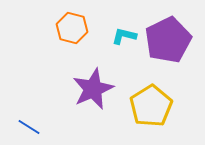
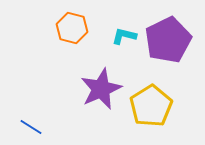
purple star: moved 8 px right
blue line: moved 2 px right
